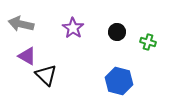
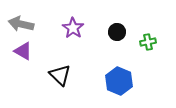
green cross: rotated 28 degrees counterclockwise
purple triangle: moved 4 px left, 5 px up
black triangle: moved 14 px right
blue hexagon: rotated 8 degrees clockwise
